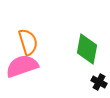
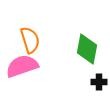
orange semicircle: moved 2 px right, 2 px up
black cross: rotated 28 degrees counterclockwise
